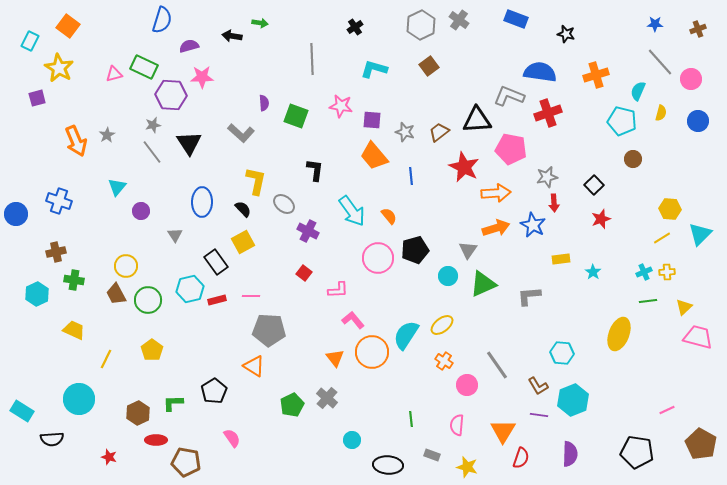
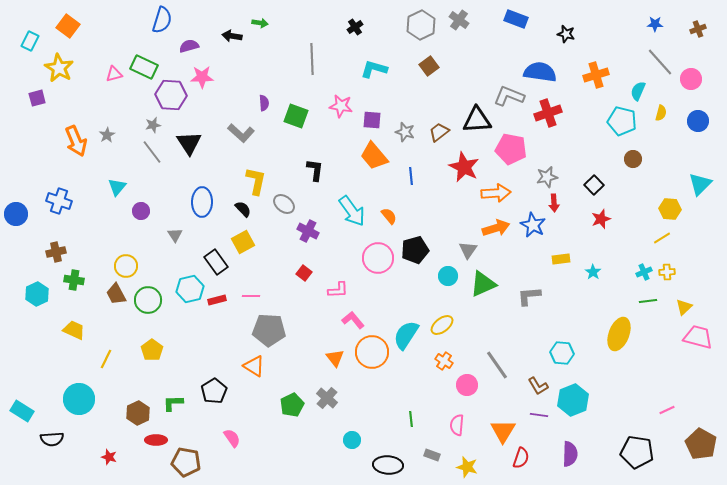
cyan triangle at (700, 234): moved 50 px up
